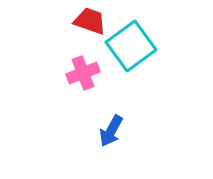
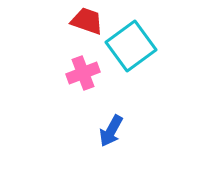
red trapezoid: moved 3 px left
